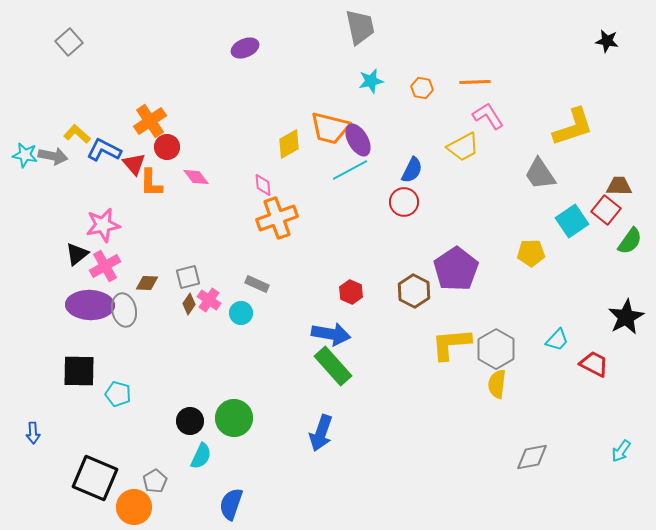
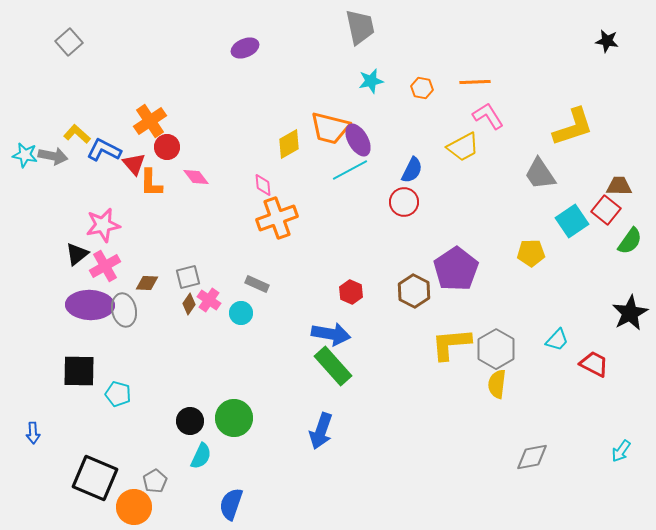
black star at (626, 317): moved 4 px right, 4 px up
blue arrow at (321, 433): moved 2 px up
